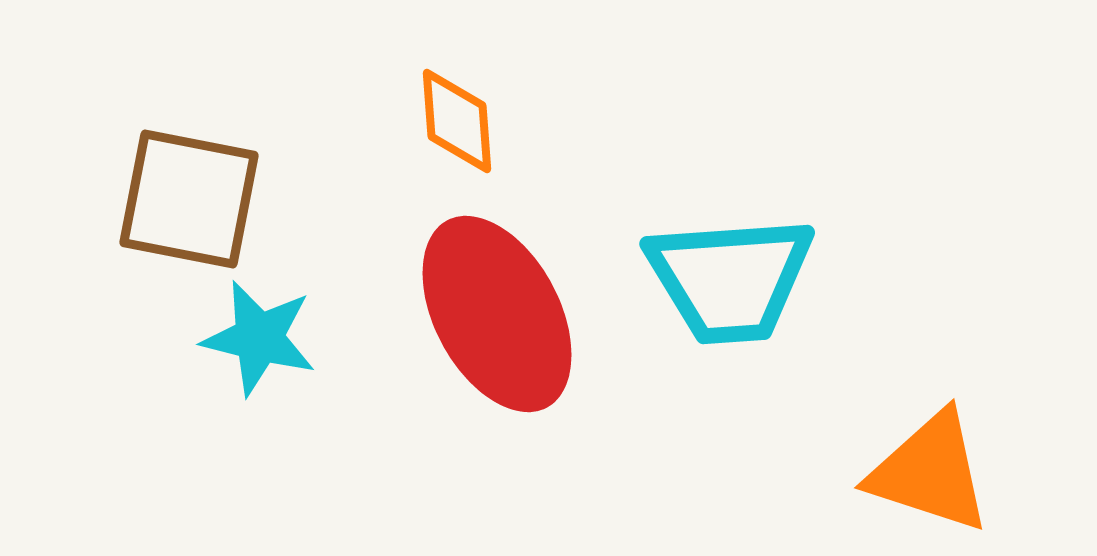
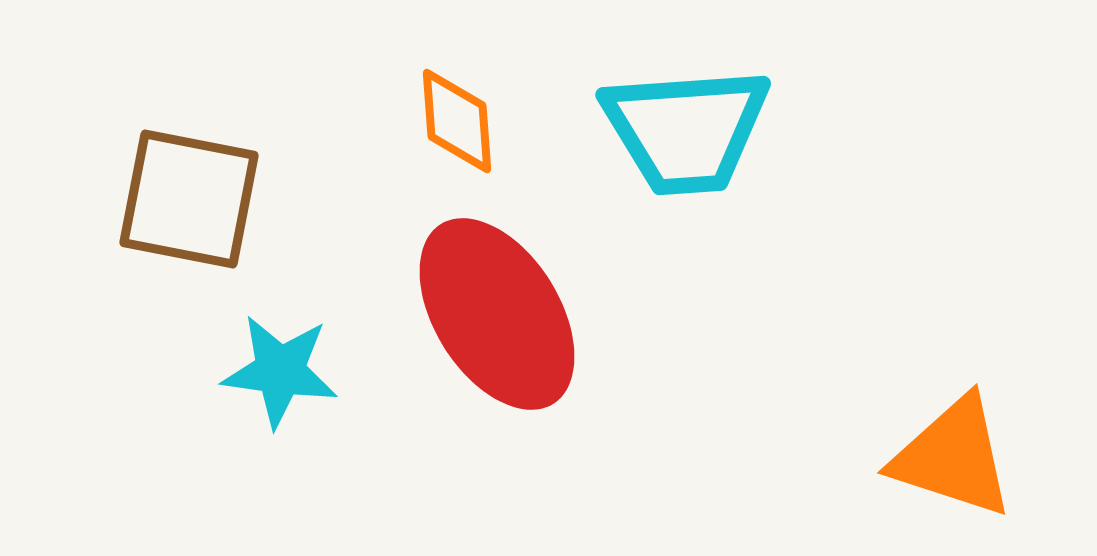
cyan trapezoid: moved 44 px left, 149 px up
red ellipse: rotated 4 degrees counterclockwise
cyan star: moved 21 px right, 33 px down; rotated 6 degrees counterclockwise
orange triangle: moved 23 px right, 15 px up
